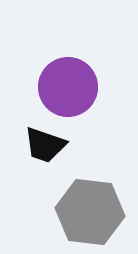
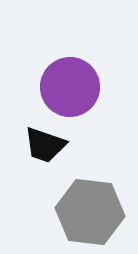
purple circle: moved 2 px right
